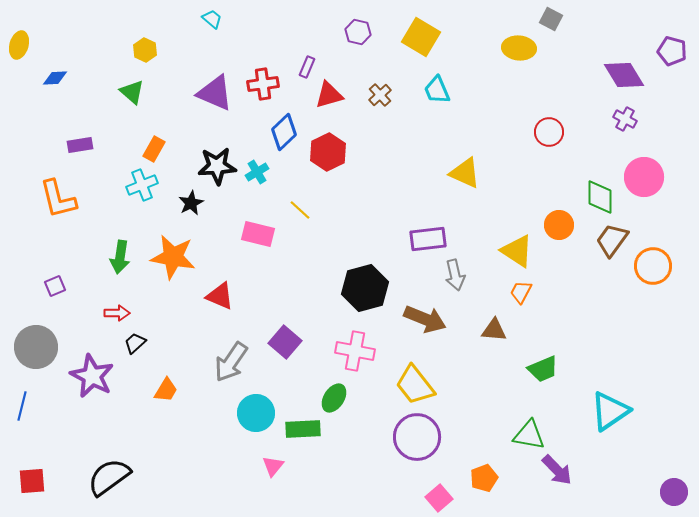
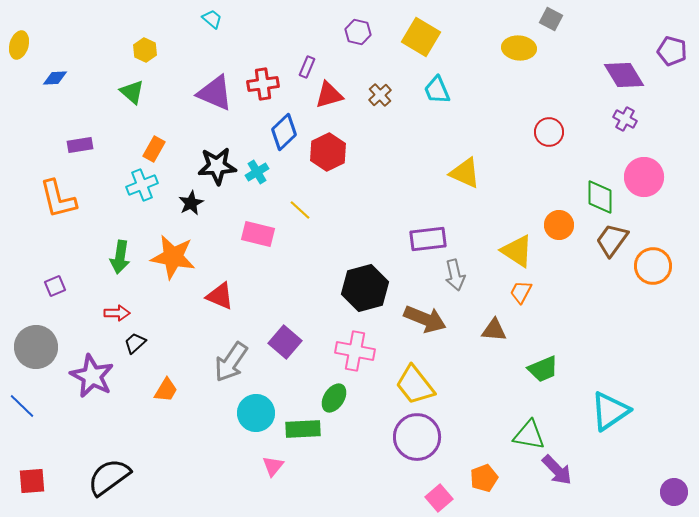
blue line at (22, 406): rotated 60 degrees counterclockwise
